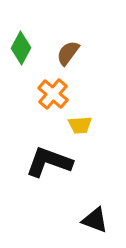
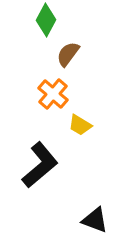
green diamond: moved 25 px right, 28 px up
brown semicircle: moved 1 px down
yellow trapezoid: rotated 35 degrees clockwise
black L-shape: moved 9 px left, 3 px down; rotated 120 degrees clockwise
